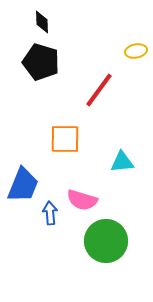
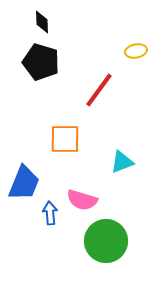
cyan triangle: rotated 15 degrees counterclockwise
blue trapezoid: moved 1 px right, 2 px up
